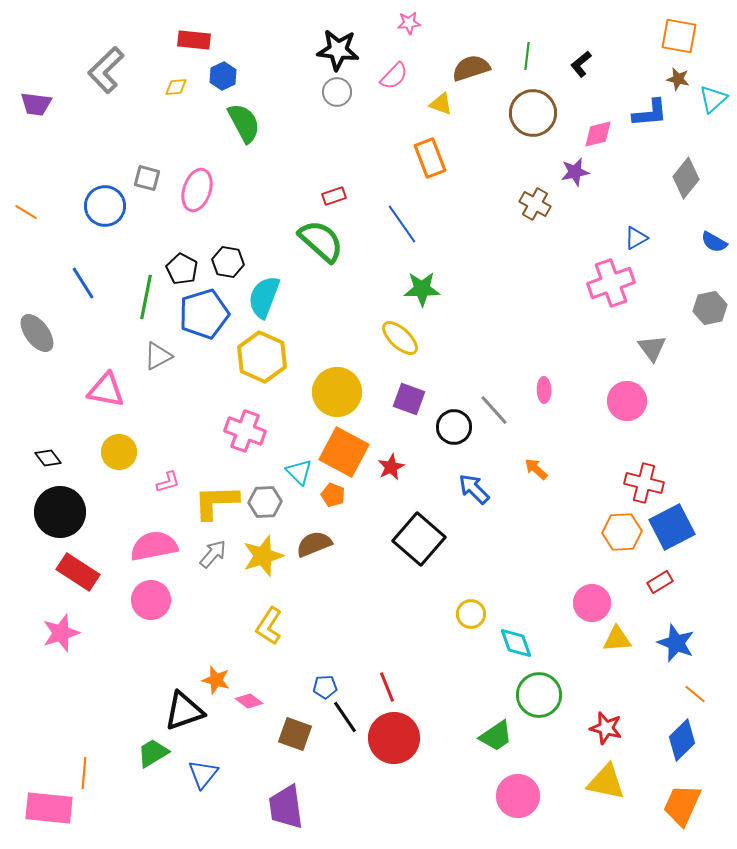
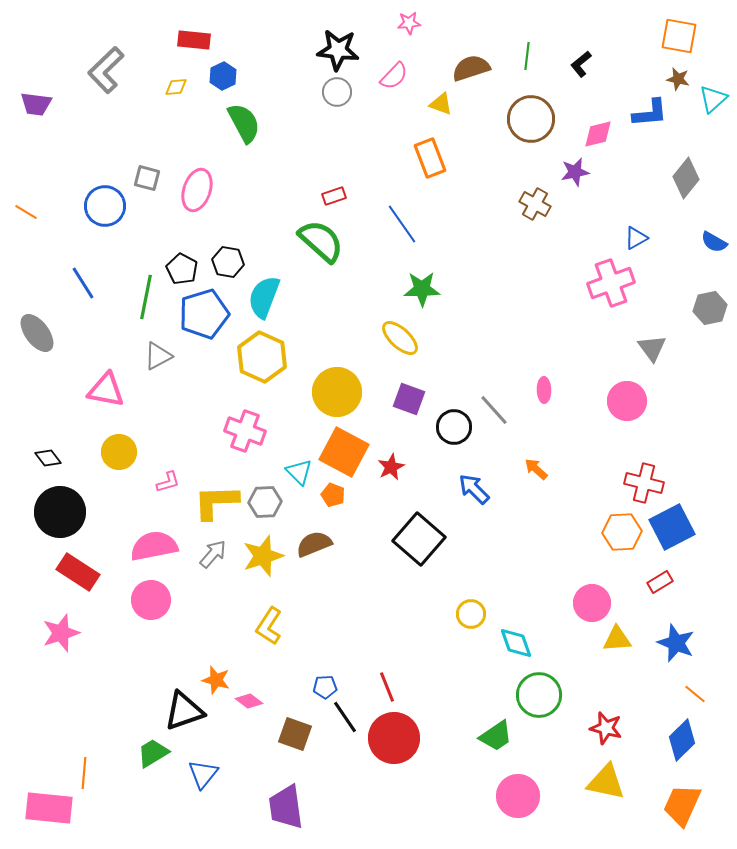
brown circle at (533, 113): moved 2 px left, 6 px down
